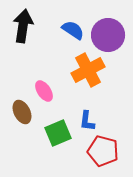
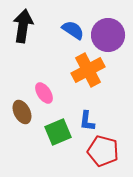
pink ellipse: moved 2 px down
green square: moved 1 px up
